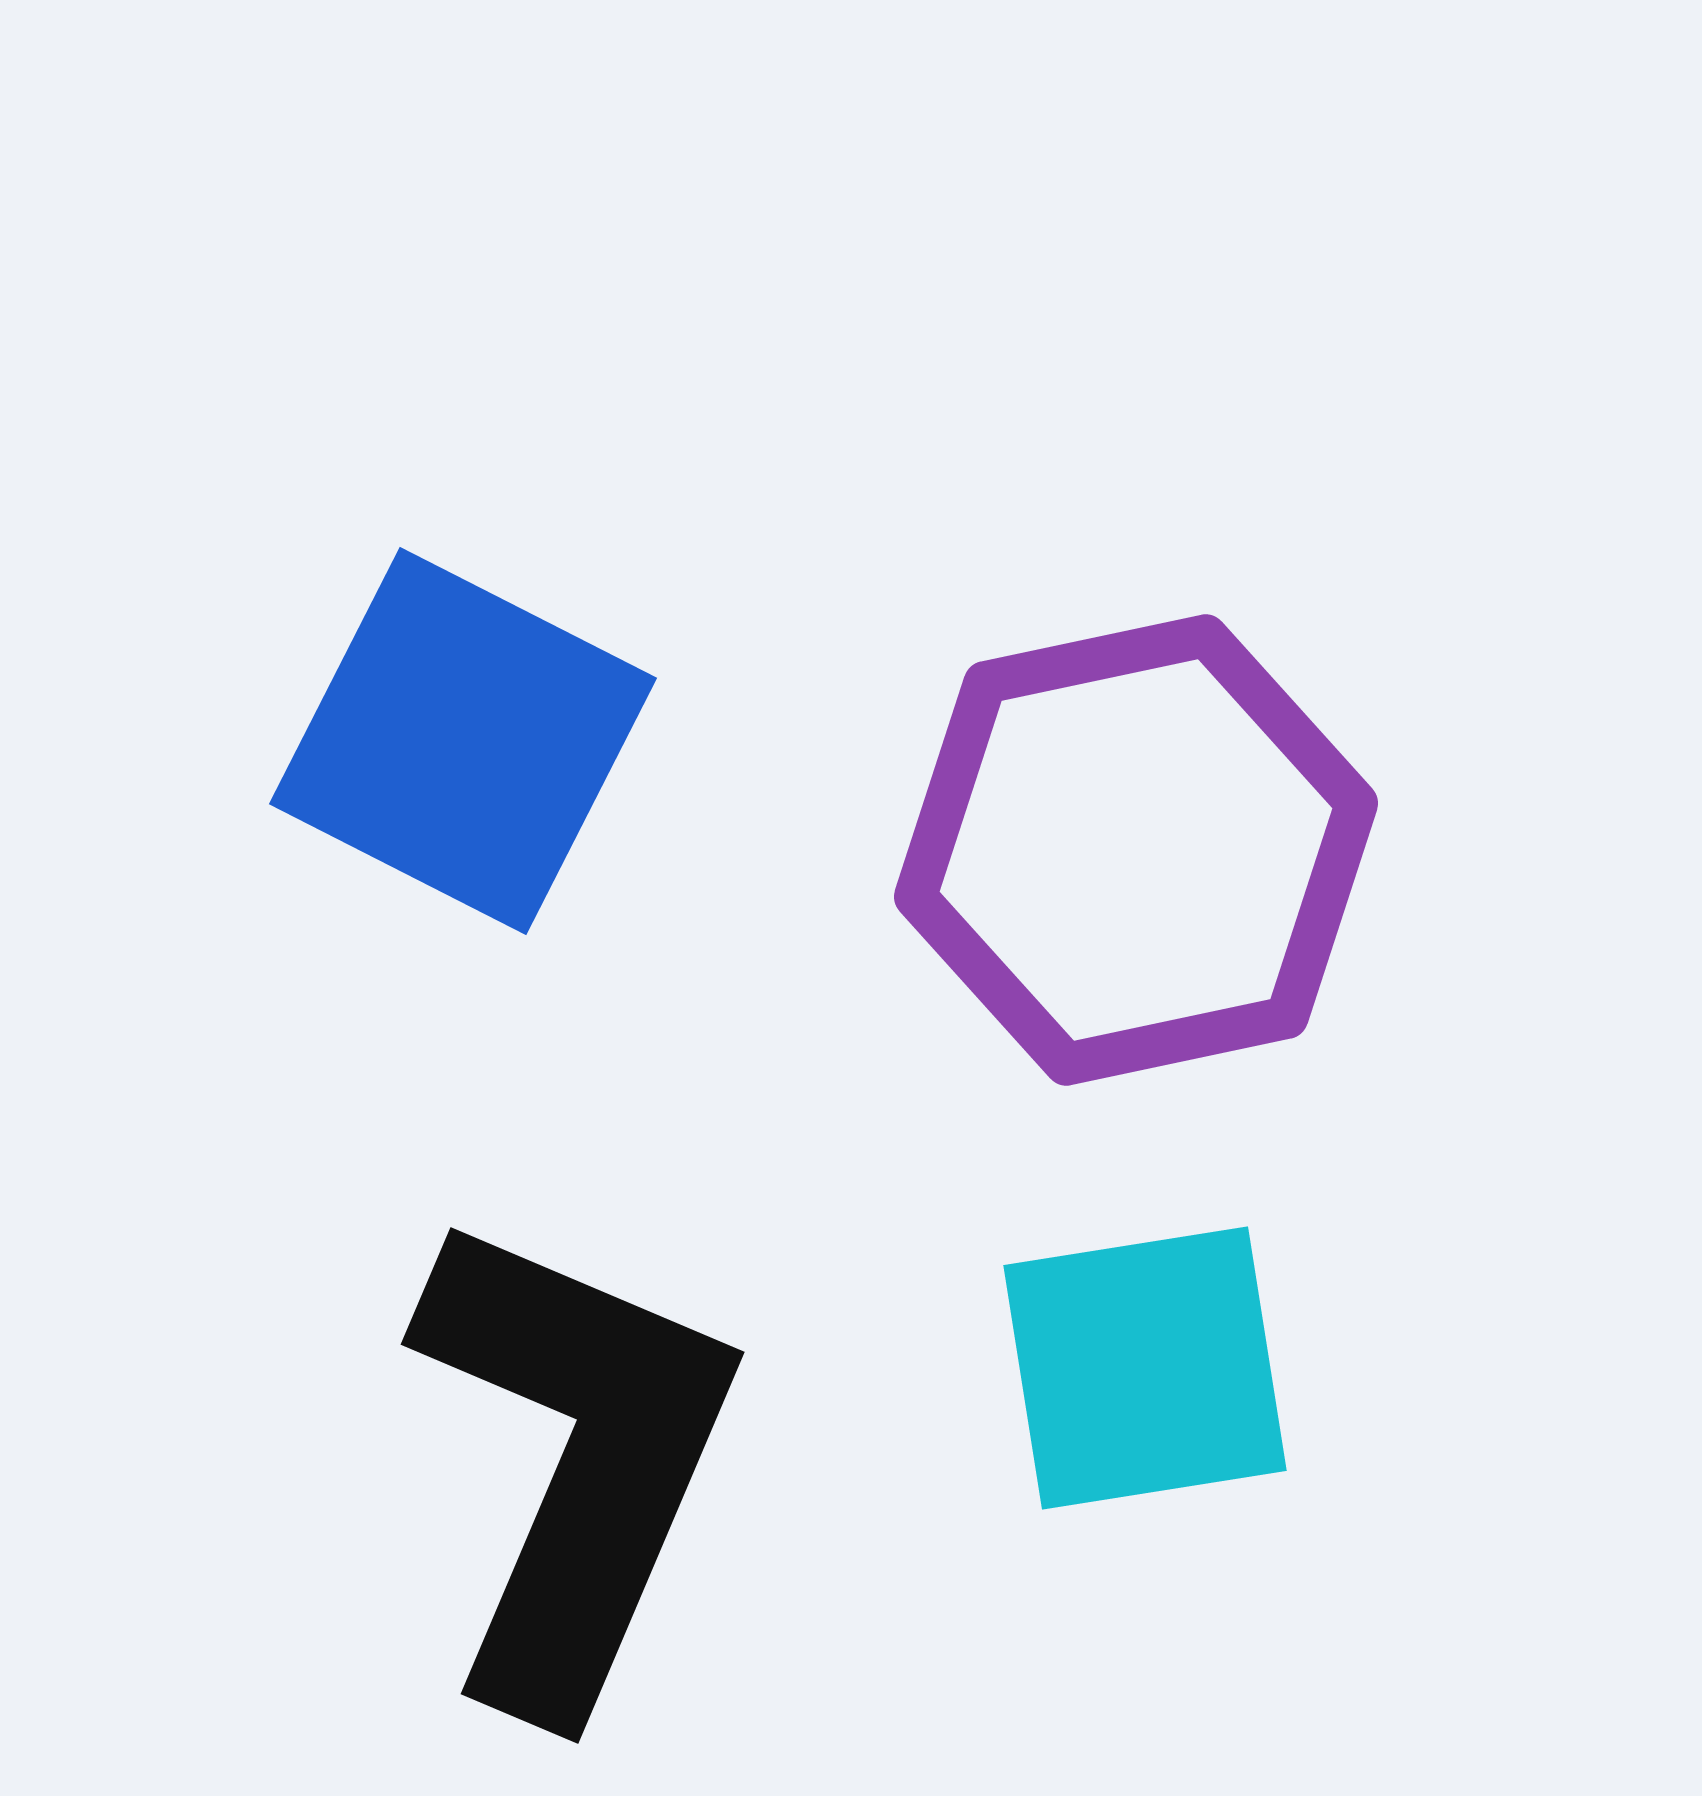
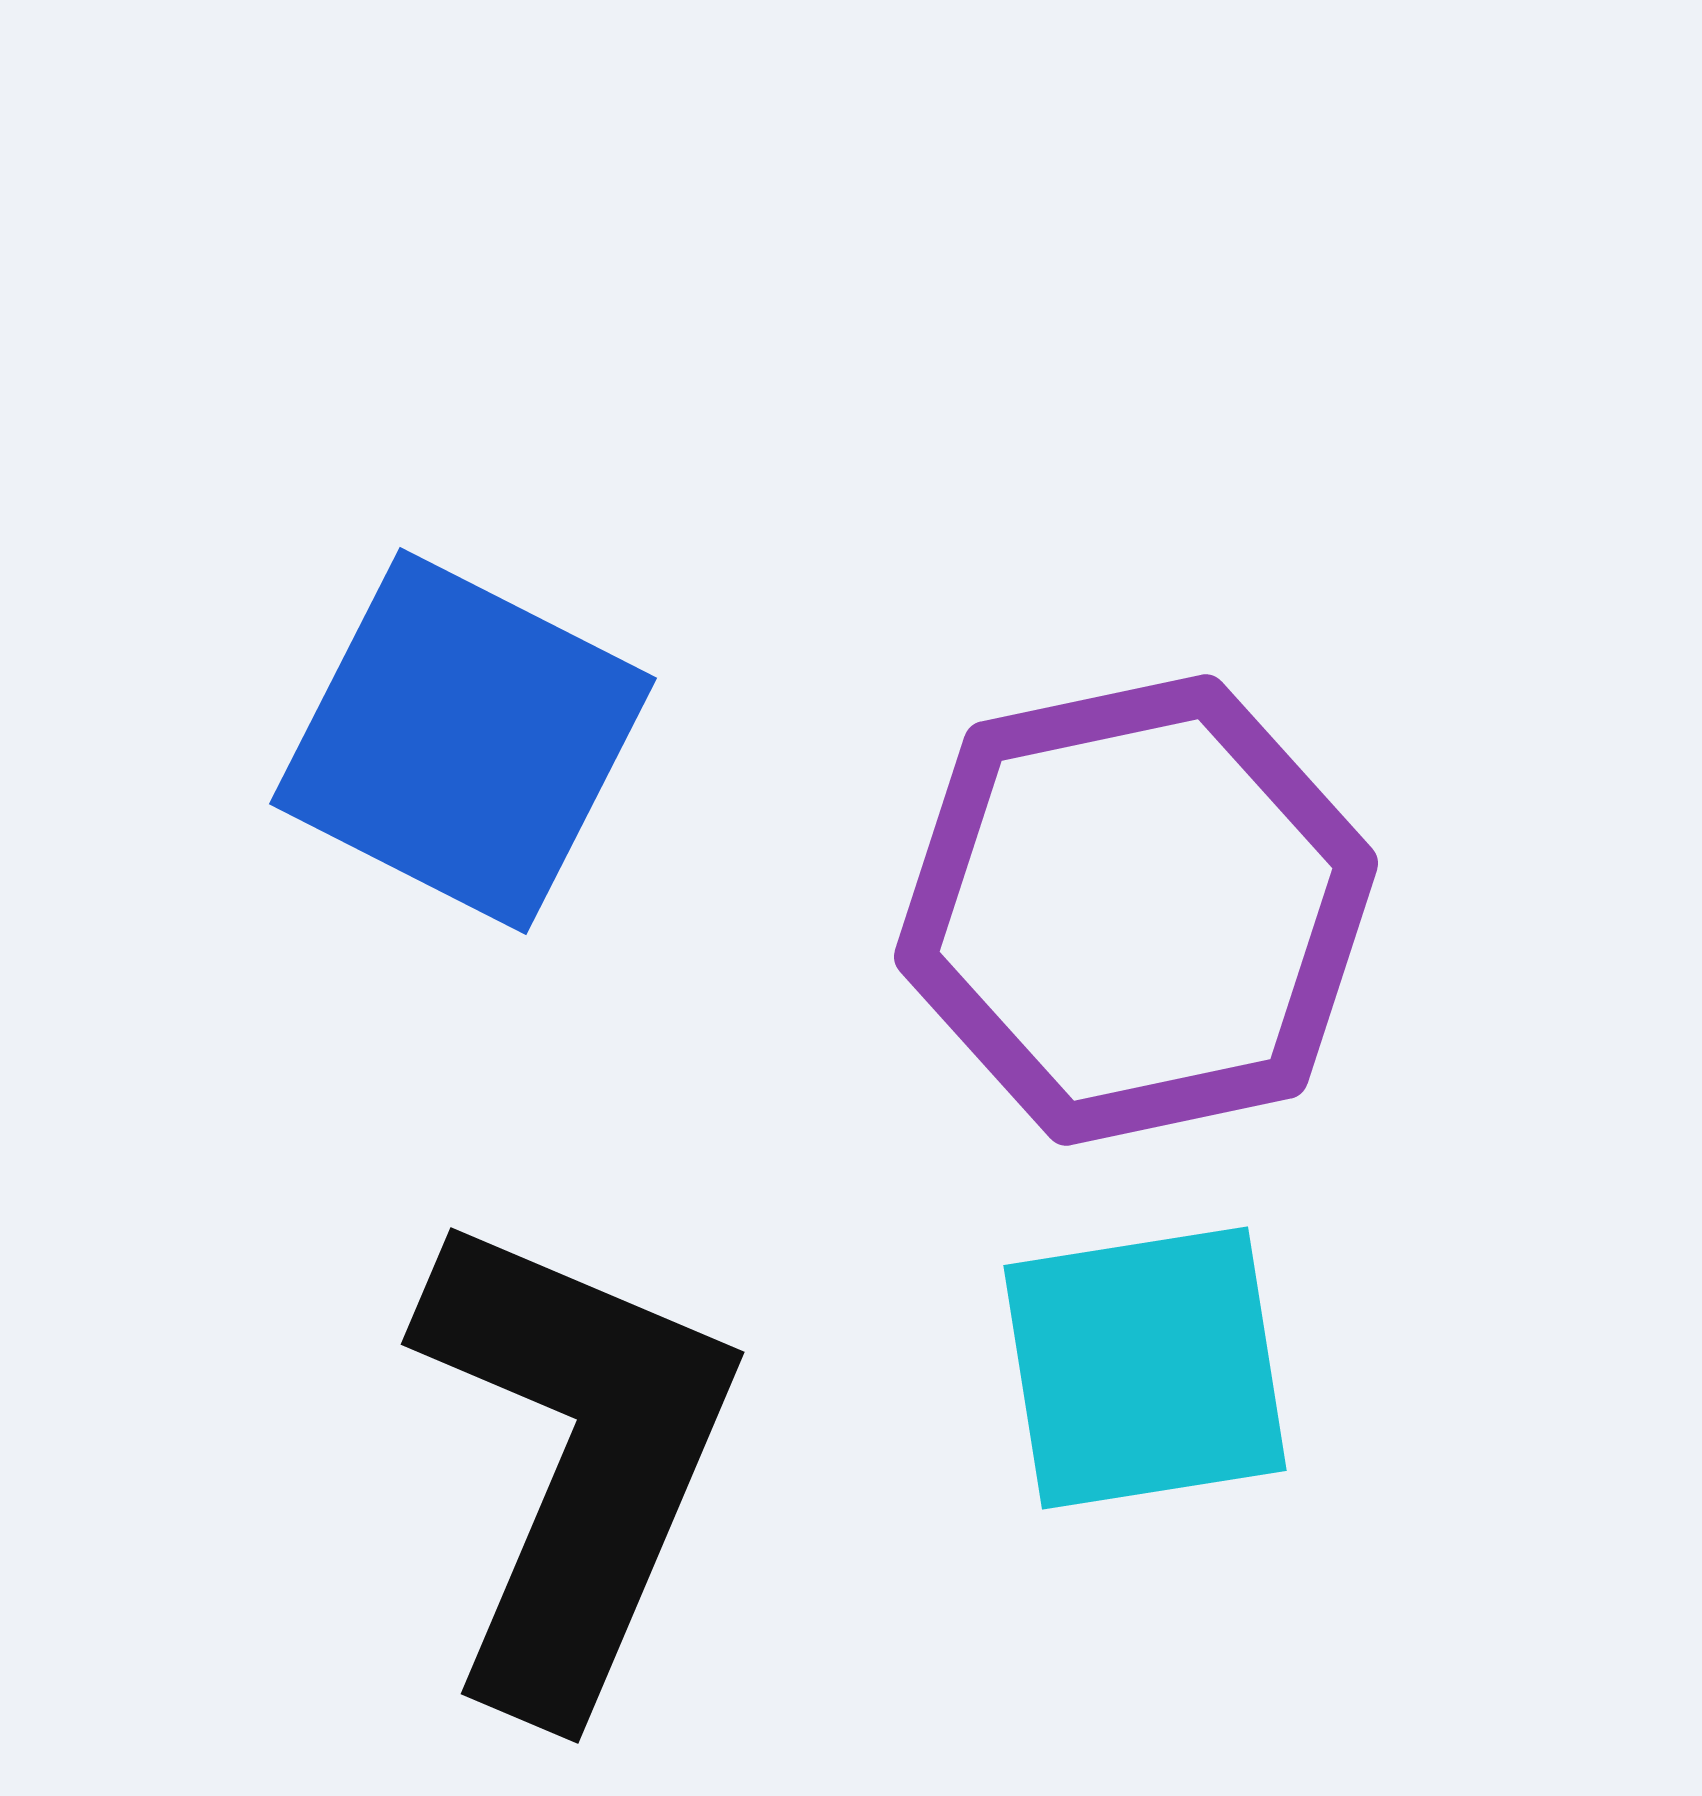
purple hexagon: moved 60 px down
